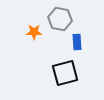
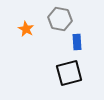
orange star: moved 8 px left, 3 px up; rotated 28 degrees clockwise
black square: moved 4 px right
